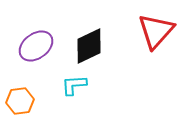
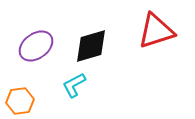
red triangle: rotated 30 degrees clockwise
black diamond: moved 2 px right; rotated 9 degrees clockwise
cyan L-shape: rotated 24 degrees counterclockwise
